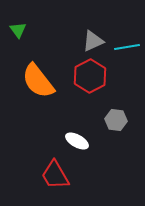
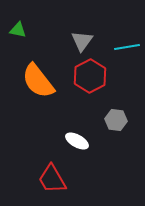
green triangle: rotated 42 degrees counterclockwise
gray triangle: moved 11 px left; rotated 30 degrees counterclockwise
red trapezoid: moved 3 px left, 4 px down
